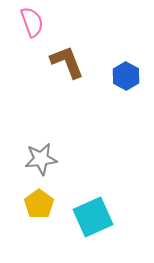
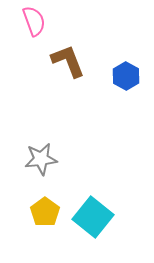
pink semicircle: moved 2 px right, 1 px up
brown L-shape: moved 1 px right, 1 px up
yellow pentagon: moved 6 px right, 8 px down
cyan square: rotated 27 degrees counterclockwise
